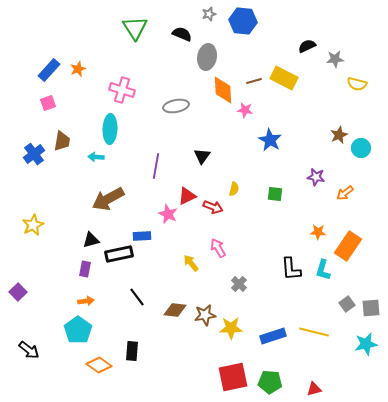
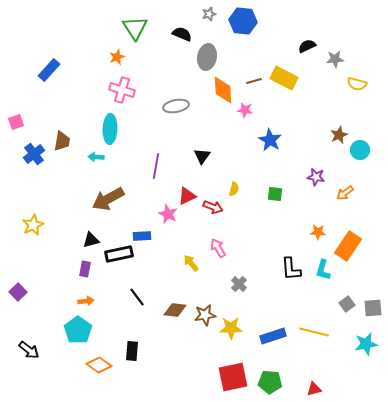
orange star at (78, 69): moved 39 px right, 12 px up
pink square at (48, 103): moved 32 px left, 19 px down
cyan circle at (361, 148): moved 1 px left, 2 px down
gray square at (371, 308): moved 2 px right
